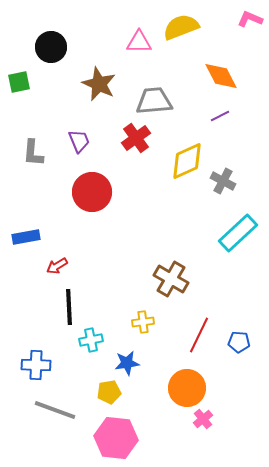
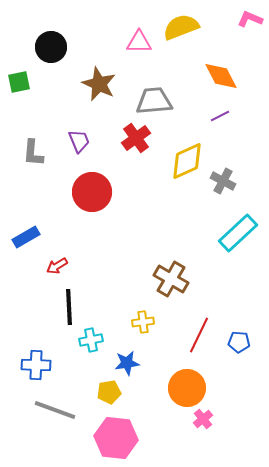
blue rectangle: rotated 20 degrees counterclockwise
